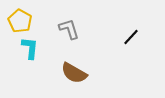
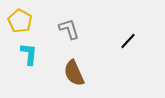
black line: moved 3 px left, 4 px down
cyan L-shape: moved 1 px left, 6 px down
brown semicircle: rotated 36 degrees clockwise
